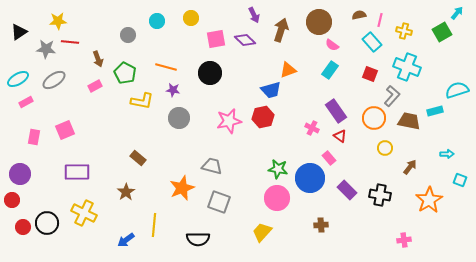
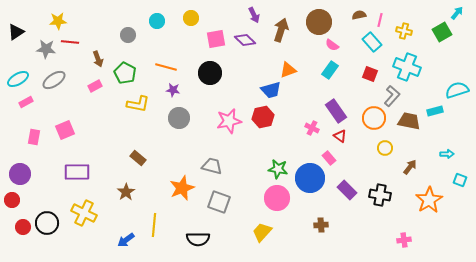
black triangle at (19, 32): moved 3 px left
yellow L-shape at (142, 101): moved 4 px left, 3 px down
